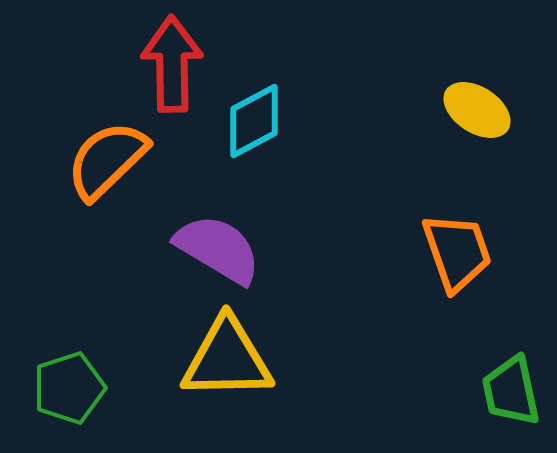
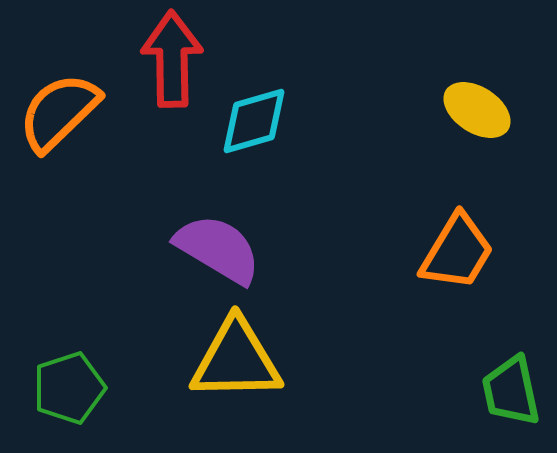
red arrow: moved 5 px up
cyan diamond: rotated 12 degrees clockwise
orange semicircle: moved 48 px left, 48 px up
orange trapezoid: rotated 50 degrees clockwise
yellow triangle: moved 9 px right, 1 px down
